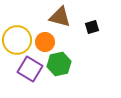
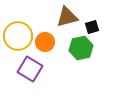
brown triangle: moved 7 px right; rotated 30 degrees counterclockwise
yellow circle: moved 1 px right, 4 px up
green hexagon: moved 22 px right, 16 px up
